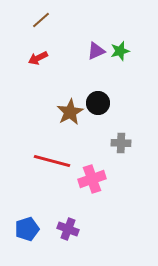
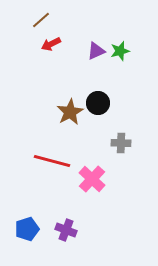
red arrow: moved 13 px right, 14 px up
pink cross: rotated 28 degrees counterclockwise
purple cross: moved 2 px left, 1 px down
